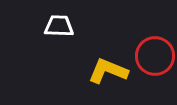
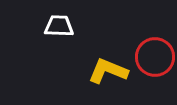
red circle: moved 1 px down
